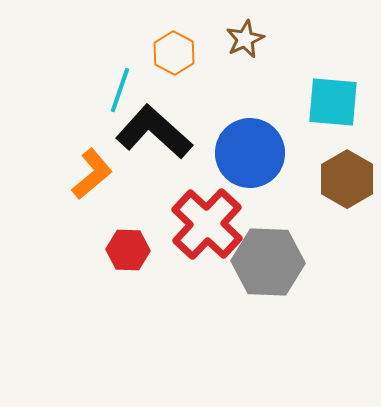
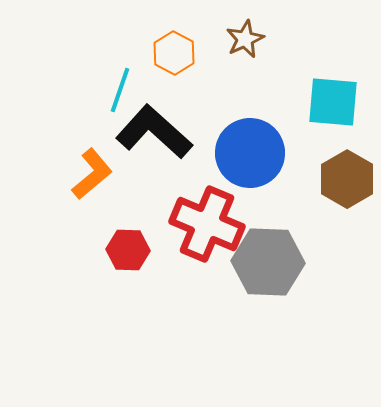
red cross: rotated 20 degrees counterclockwise
